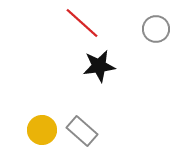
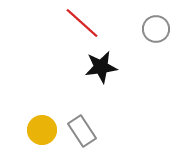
black star: moved 2 px right, 1 px down
gray rectangle: rotated 16 degrees clockwise
